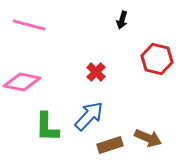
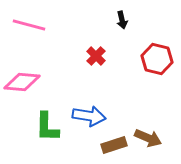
black arrow: rotated 30 degrees counterclockwise
red cross: moved 16 px up
pink diamond: rotated 6 degrees counterclockwise
blue arrow: rotated 56 degrees clockwise
brown rectangle: moved 4 px right
